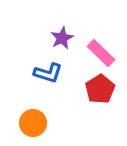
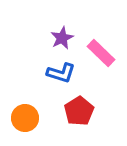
blue L-shape: moved 13 px right
red pentagon: moved 21 px left, 22 px down
orange circle: moved 8 px left, 5 px up
